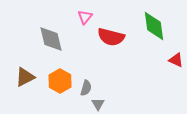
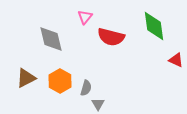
brown triangle: moved 1 px right, 1 px down
